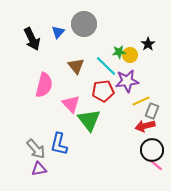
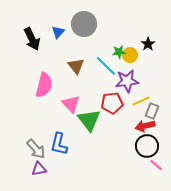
red pentagon: moved 9 px right, 12 px down
black circle: moved 5 px left, 4 px up
